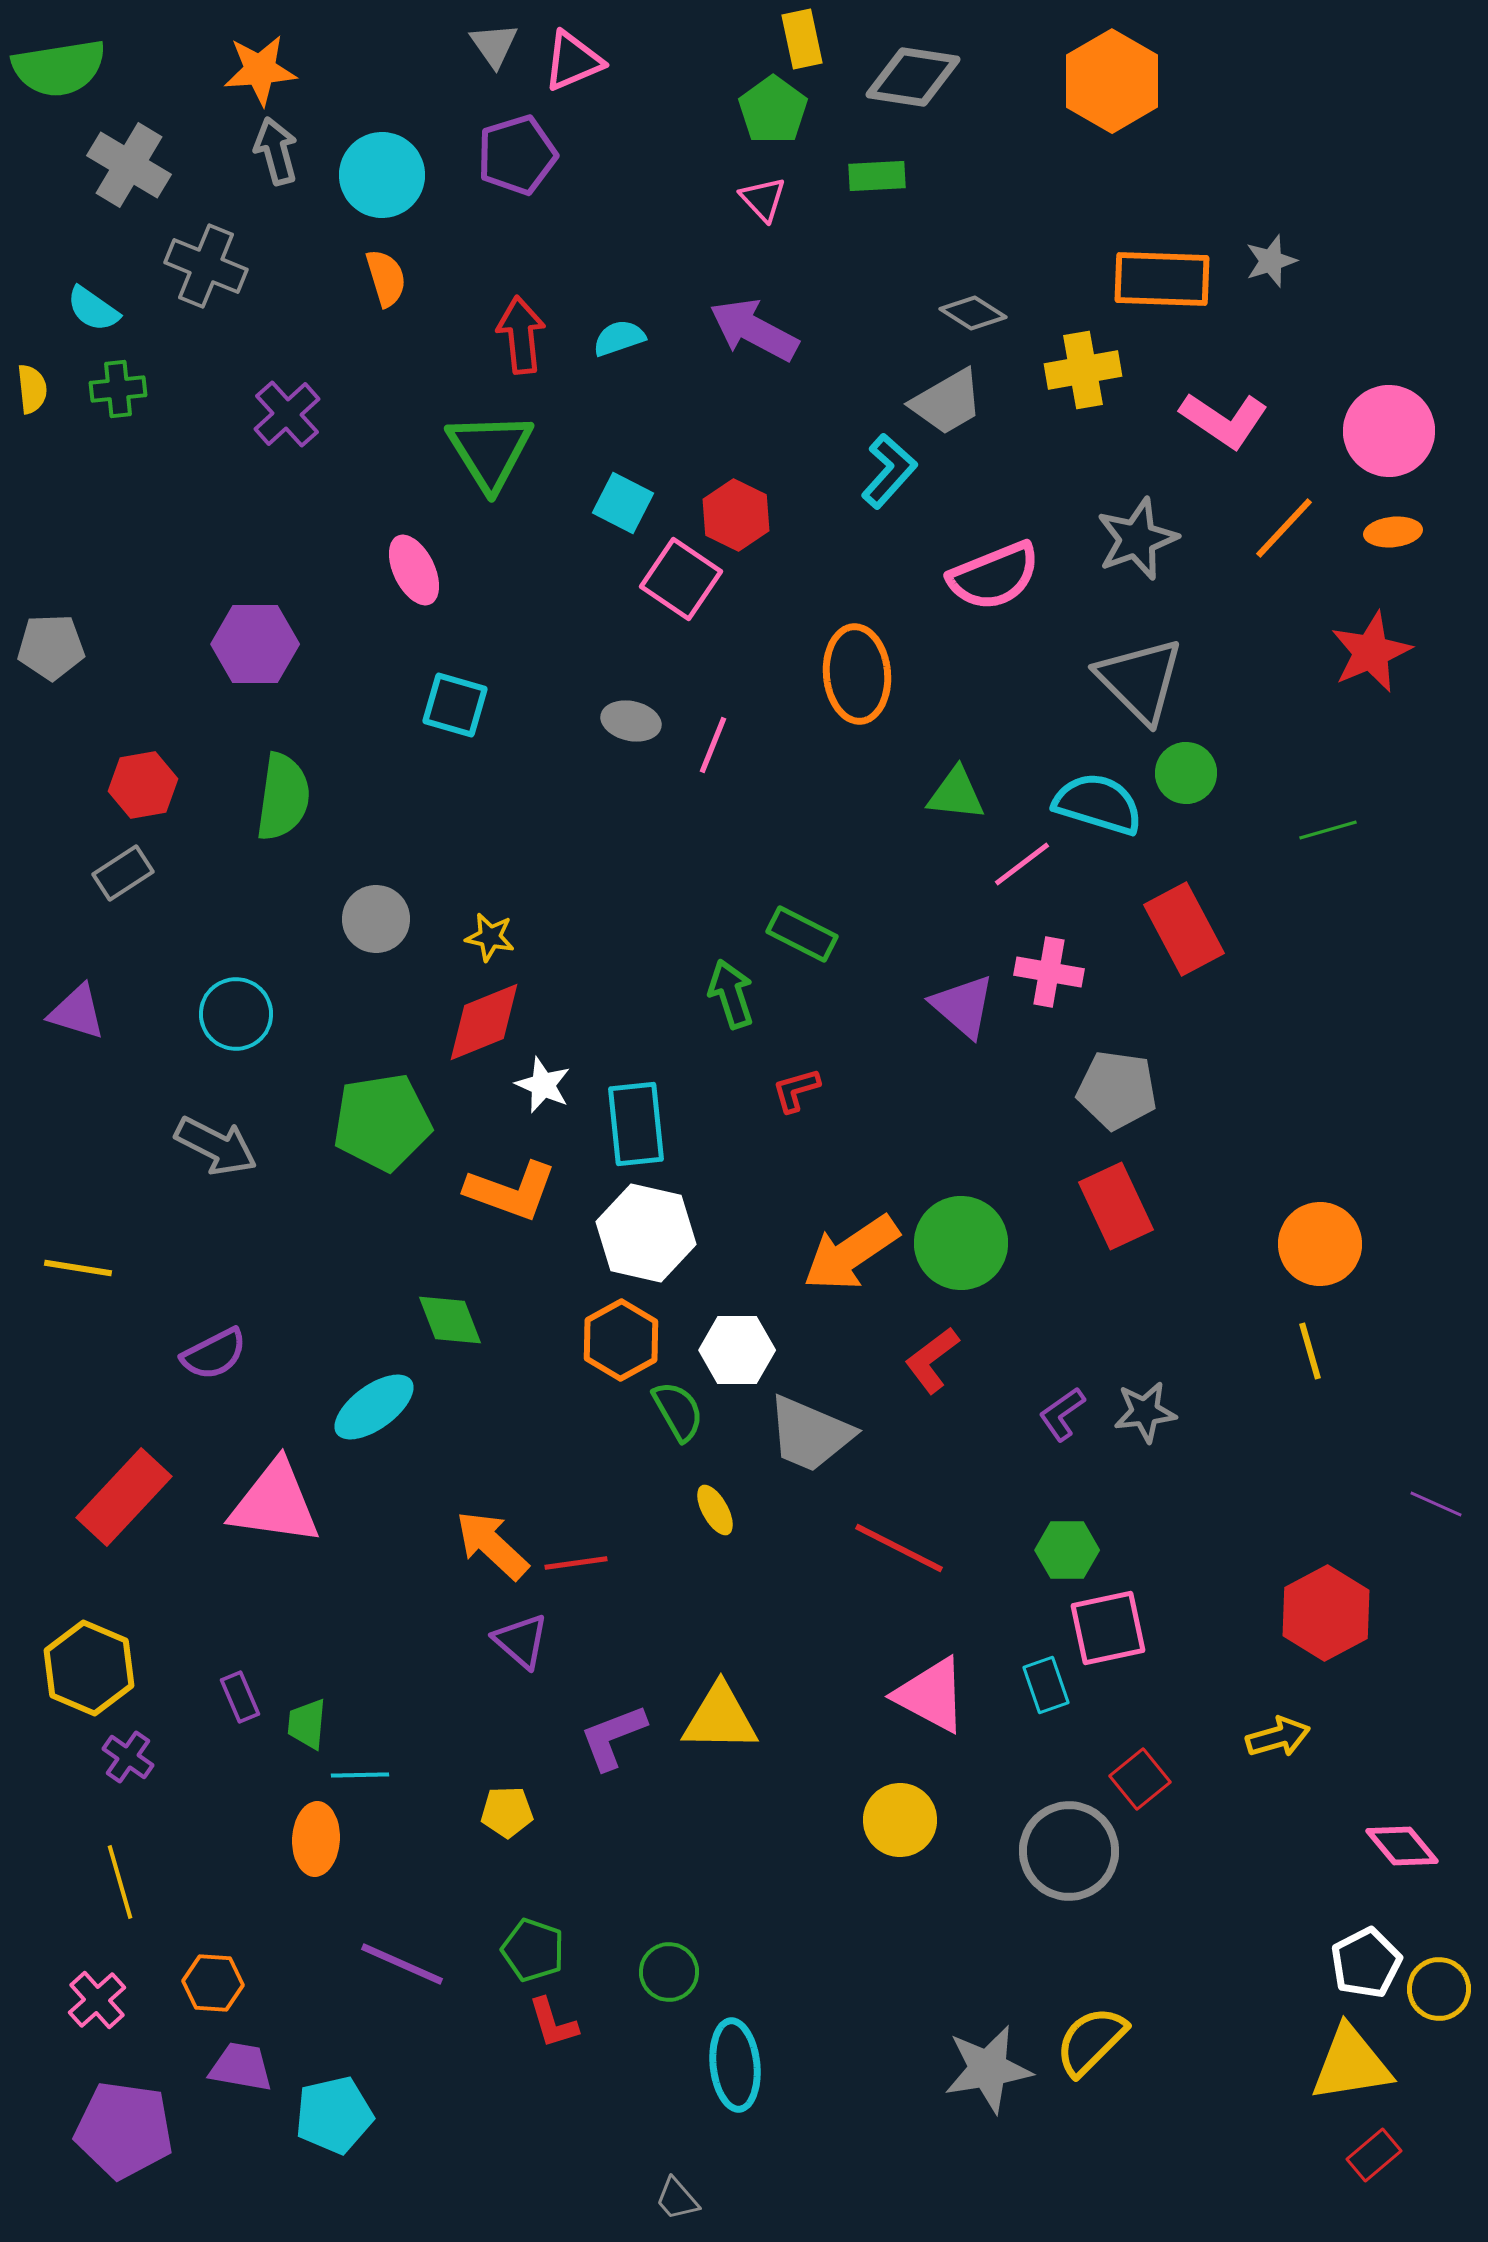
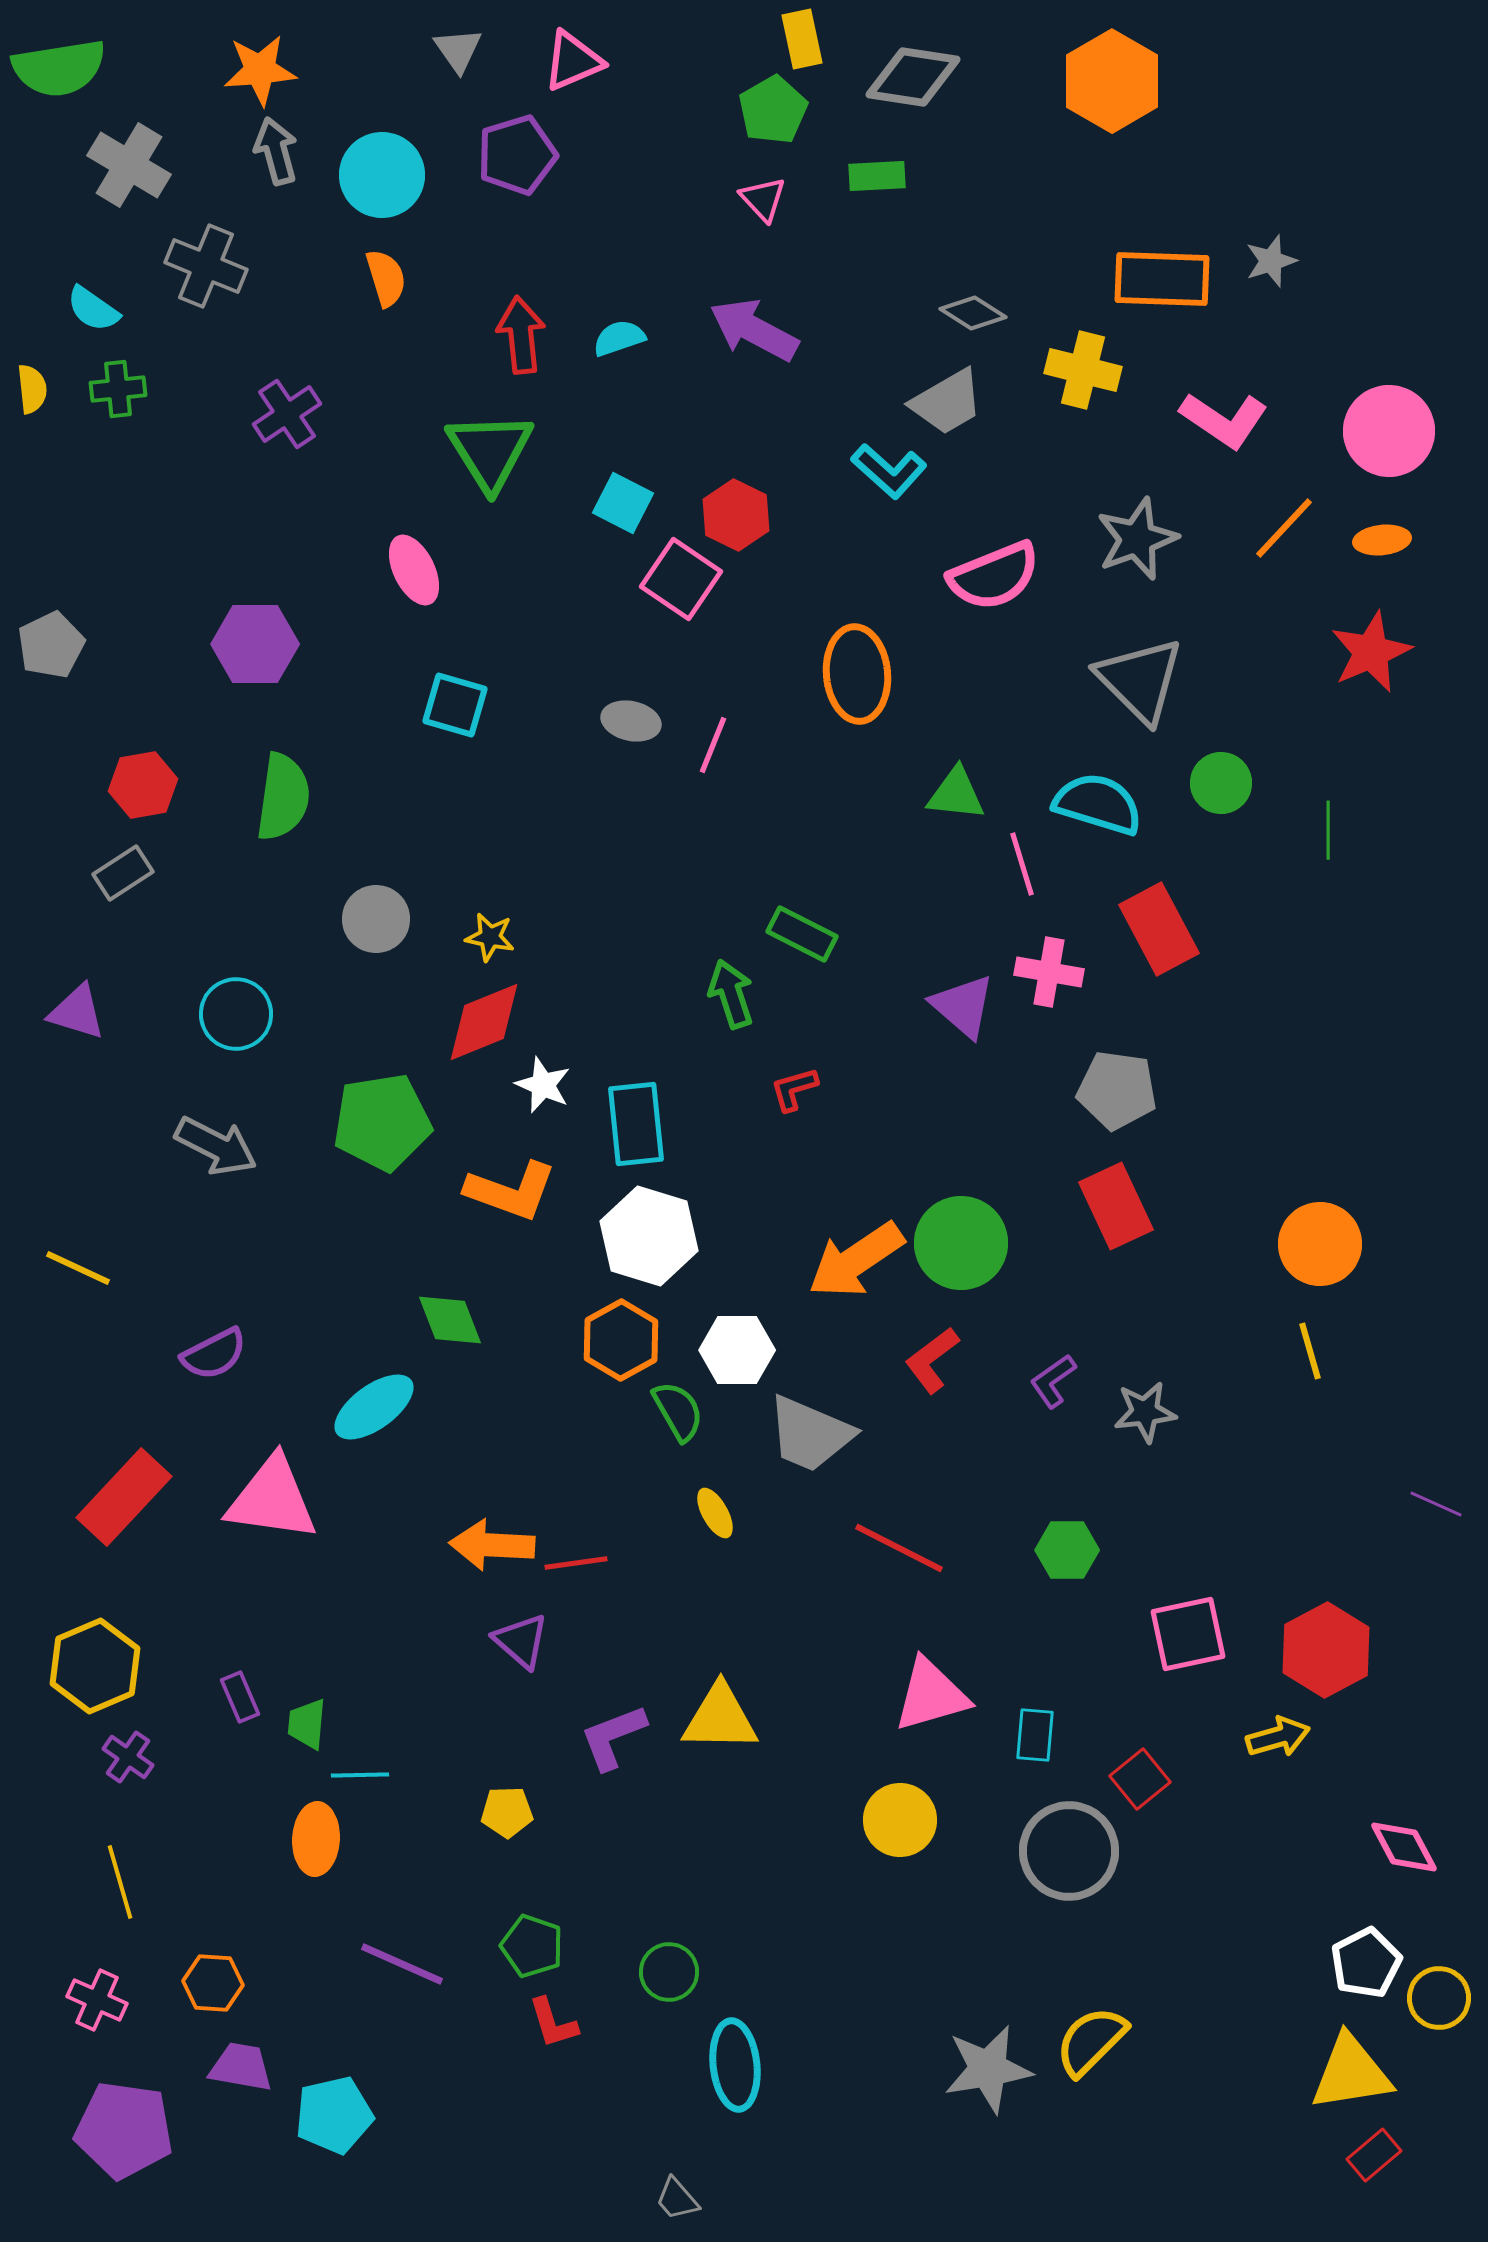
gray triangle at (494, 45): moved 36 px left, 5 px down
green pentagon at (773, 110): rotated 6 degrees clockwise
yellow cross at (1083, 370): rotated 24 degrees clockwise
purple cross at (287, 414): rotated 8 degrees clockwise
cyan L-shape at (889, 471): rotated 90 degrees clockwise
orange ellipse at (1393, 532): moved 11 px left, 8 px down
gray pentagon at (51, 647): moved 2 px up; rotated 24 degrees counterclockwise
green circle at (1186, 773): moved 35 px right, 10 px down
green line at (1328, 830): rotated 74 degrees counterclockwise
pink line at (1022, 864): rotated 70 degrees counterclockwise
red rectangle at (1184, 929): moved 25 px left
red L-shape at (796, 1090): moved 2 px left, 1 px up
white hexagon at (646, 1233): moved 3 px right, 3 px down; rotated 4 degrees clockwise
orange arrow at (851, 1253): moved 5 px right, 7 px down
yellow line at (78, 1268): rotated 16 degrees clockwise
purple L-shape at (1062, 1414): moved 9 px left, 33 px up
pink triangle at (275, 1503): moved 3 px left, 4 px up
yellow ellipse at (715, 1510): moved 3 px down
orange arrow at (492, 1545): rotated 40 degrees counterclockwise
red hexagon at (1326, 1613): moved 37 px down
pink square at (1108, 1628): moved 80 px right, 6 px down
yellow hexagon at (89, 1668): moved 6 px right, 2 px up; rotated 14 degrees clockwise
cyan rectangle at (1046, 1685): moved 11 px left, 50 px down; rotated 24 degrees clockwise
pink triangle at (931, 1695): rotated 44 degrees counterclockwise
pink diamond at (1402, 1846): moved 2 px right, 1 px down; rotated 12 degrees clockwise
green pentagon at (533, 1950): moved 1 px left, 4 px up
yellow circle at (1439, 1989): moved 9 px down
pink cross at (97, 2000): rotated 24 degrees counterclockwise
yellow triangle at (1351, 2064): moved 9 px down
